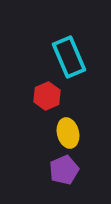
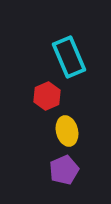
yellow ellipse: moved 1 px left, 2 px up
